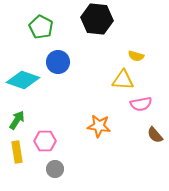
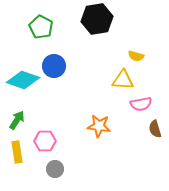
black hexagon: rotated 16 degrees counterclockwise
blue circle: moved 4 px left, 4 px down
brown semicircle: moved 6 px up; rotated 24 degrees clockwise
